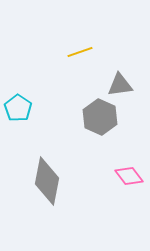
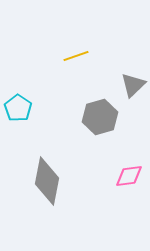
yellow line: moved 4 px left, 4 px down
gray triangle: moved 13 px right; rotated 36 degrees counterclockwise
gray hexagon: rotated 20 degrees clockwise
pink diamond: rotated 60 degrees counterclockwise
